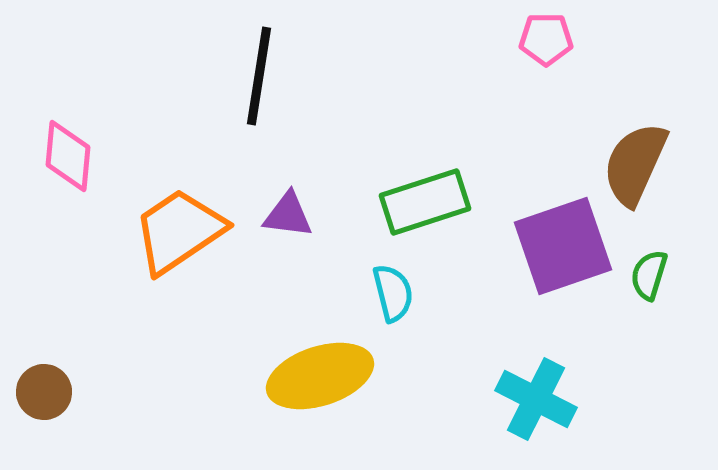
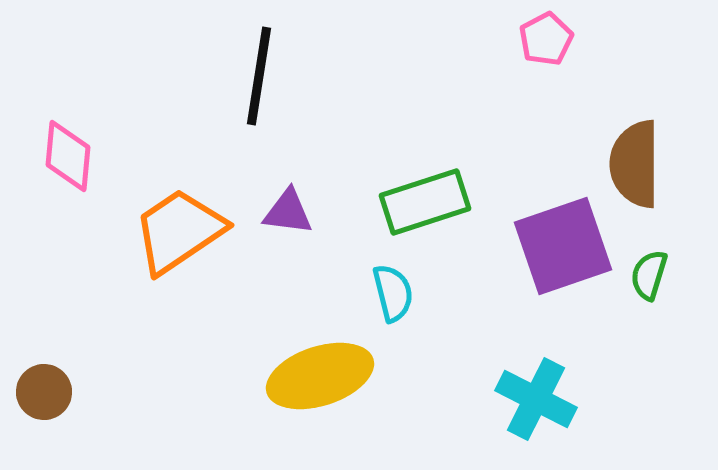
pink pentagon: rotated 28 degrees counterclockwise
brown semicircle: rotated 24 degrees counterclockwise
purple triangle: moved 3 px up
